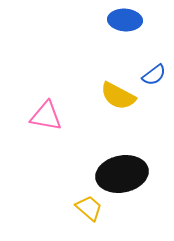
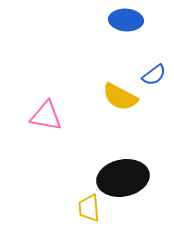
blue ellipse: moved 1 px right
yellow semicircle: moved 2 px right, 1 px down
black ellipse: moved 1 px right, 4 px down
yellow trapezoid: rotated 136 degrees counterclockwise
